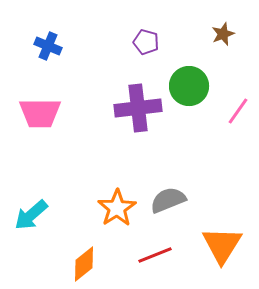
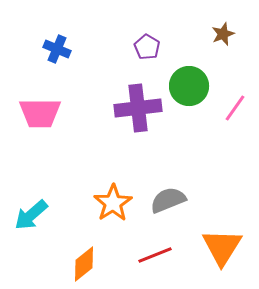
purple pentagon: moved 1 px right, 5 px down; rotated 15 degrees clockwise
blue cross: moved 9 px right, 3 px down
pink line: moved 3 px left, 3 px up
orange star: moved 4 px left, 5 px up
orange triangle: moved 2 px down
